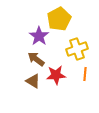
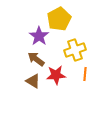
yellow cross: moved 2 px left, 1 px down
